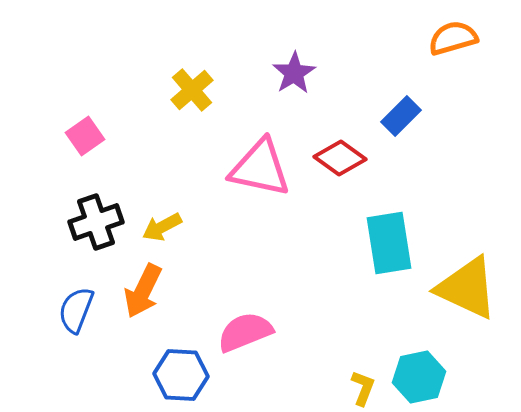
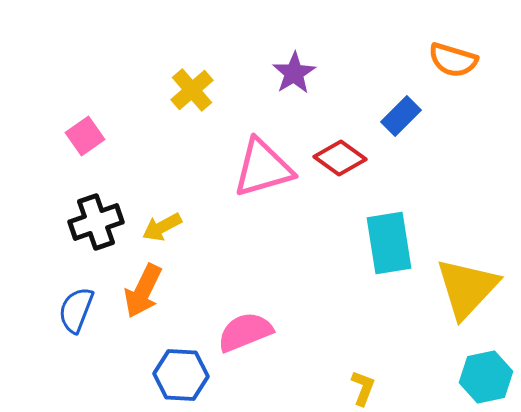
orange semicircle: moved 22 px down; rotated 147 degrees counterclockwise
pink triangle: moved 3 px right; rotated 28 degrees counterclockwise
yellow triangle: rotated 48 degrees clockwise
cyan hexagon: moved 67 px right
